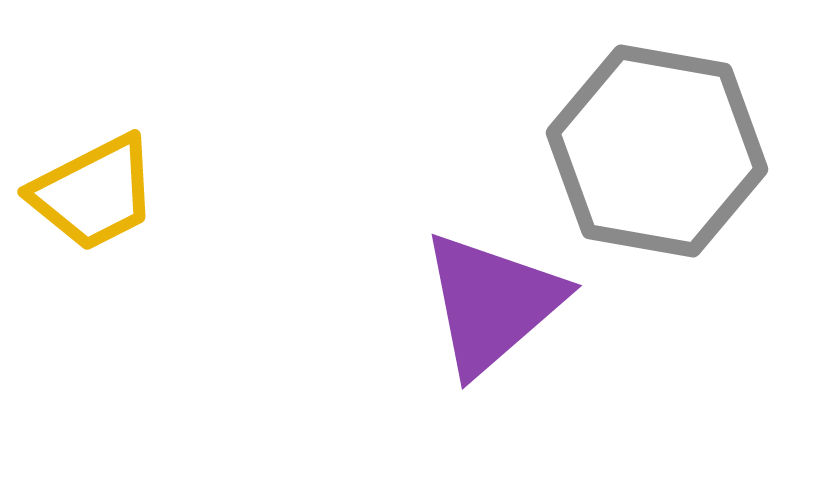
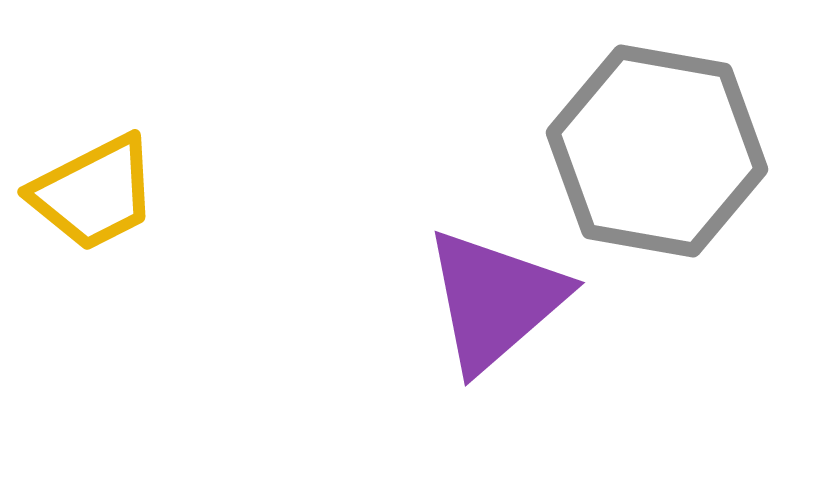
purple triangle: moved 3 px right, 3 px up
